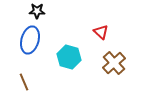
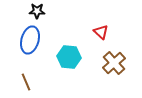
cyan hexagon: rotated 10 degrees counterclockwise
brown line: moved 2 px right
